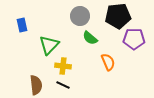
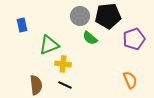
black pentagon: moved 10 px left
purple pentagon: rotated 20 degrees counterclockwise
green triangle: rotated 25 degrees clockwise
orange semicircle: moved 22 px right, 18 px down
yellow cross: moved 2 px up
black line: moved 2 px right
